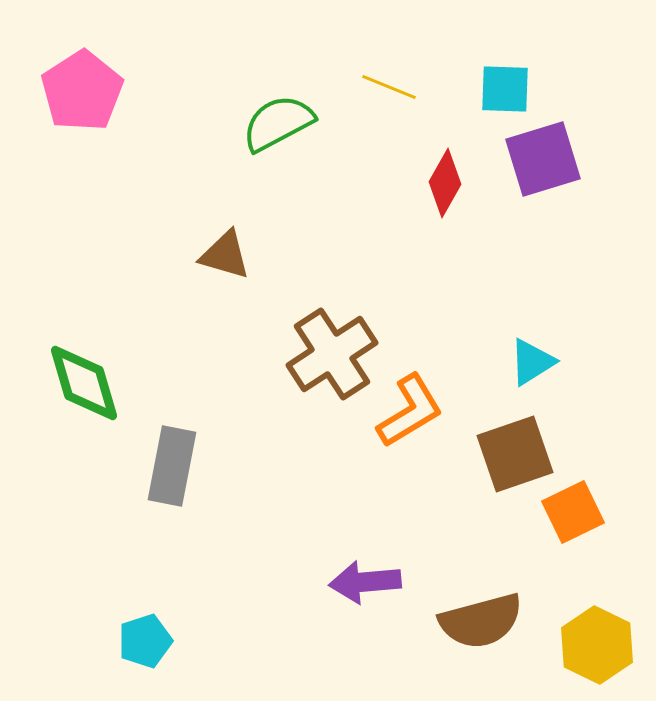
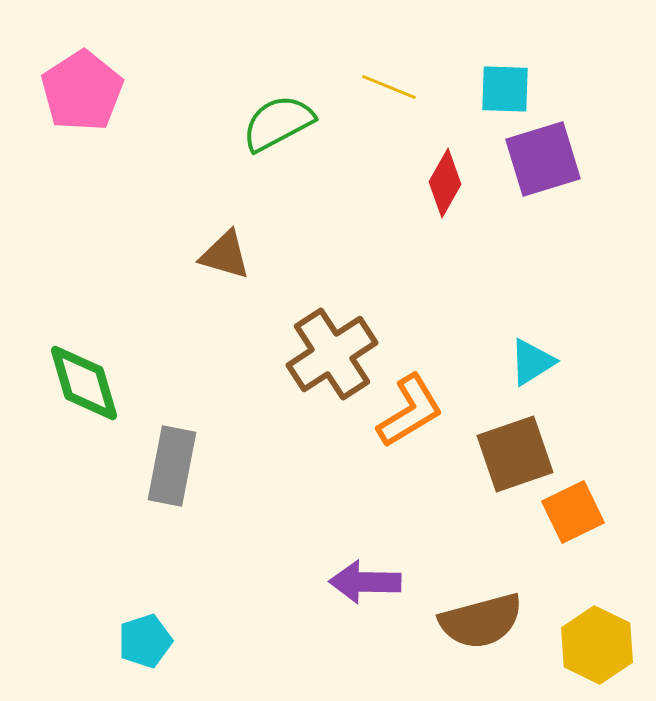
purple arrow: rotated 6 degrees clockwise
